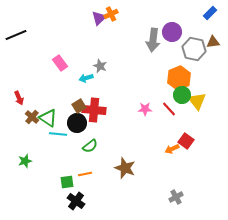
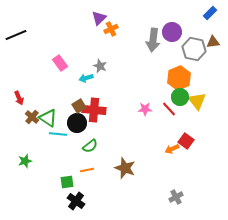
orange cross: moved 15 px down
green circle: moved 2 px left, 2 px down
orange line: moved 2 px right, 4 px up
